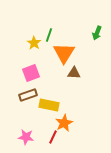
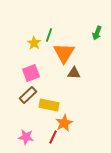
brown rectangle: rotated 24 degrees counterclockwise
